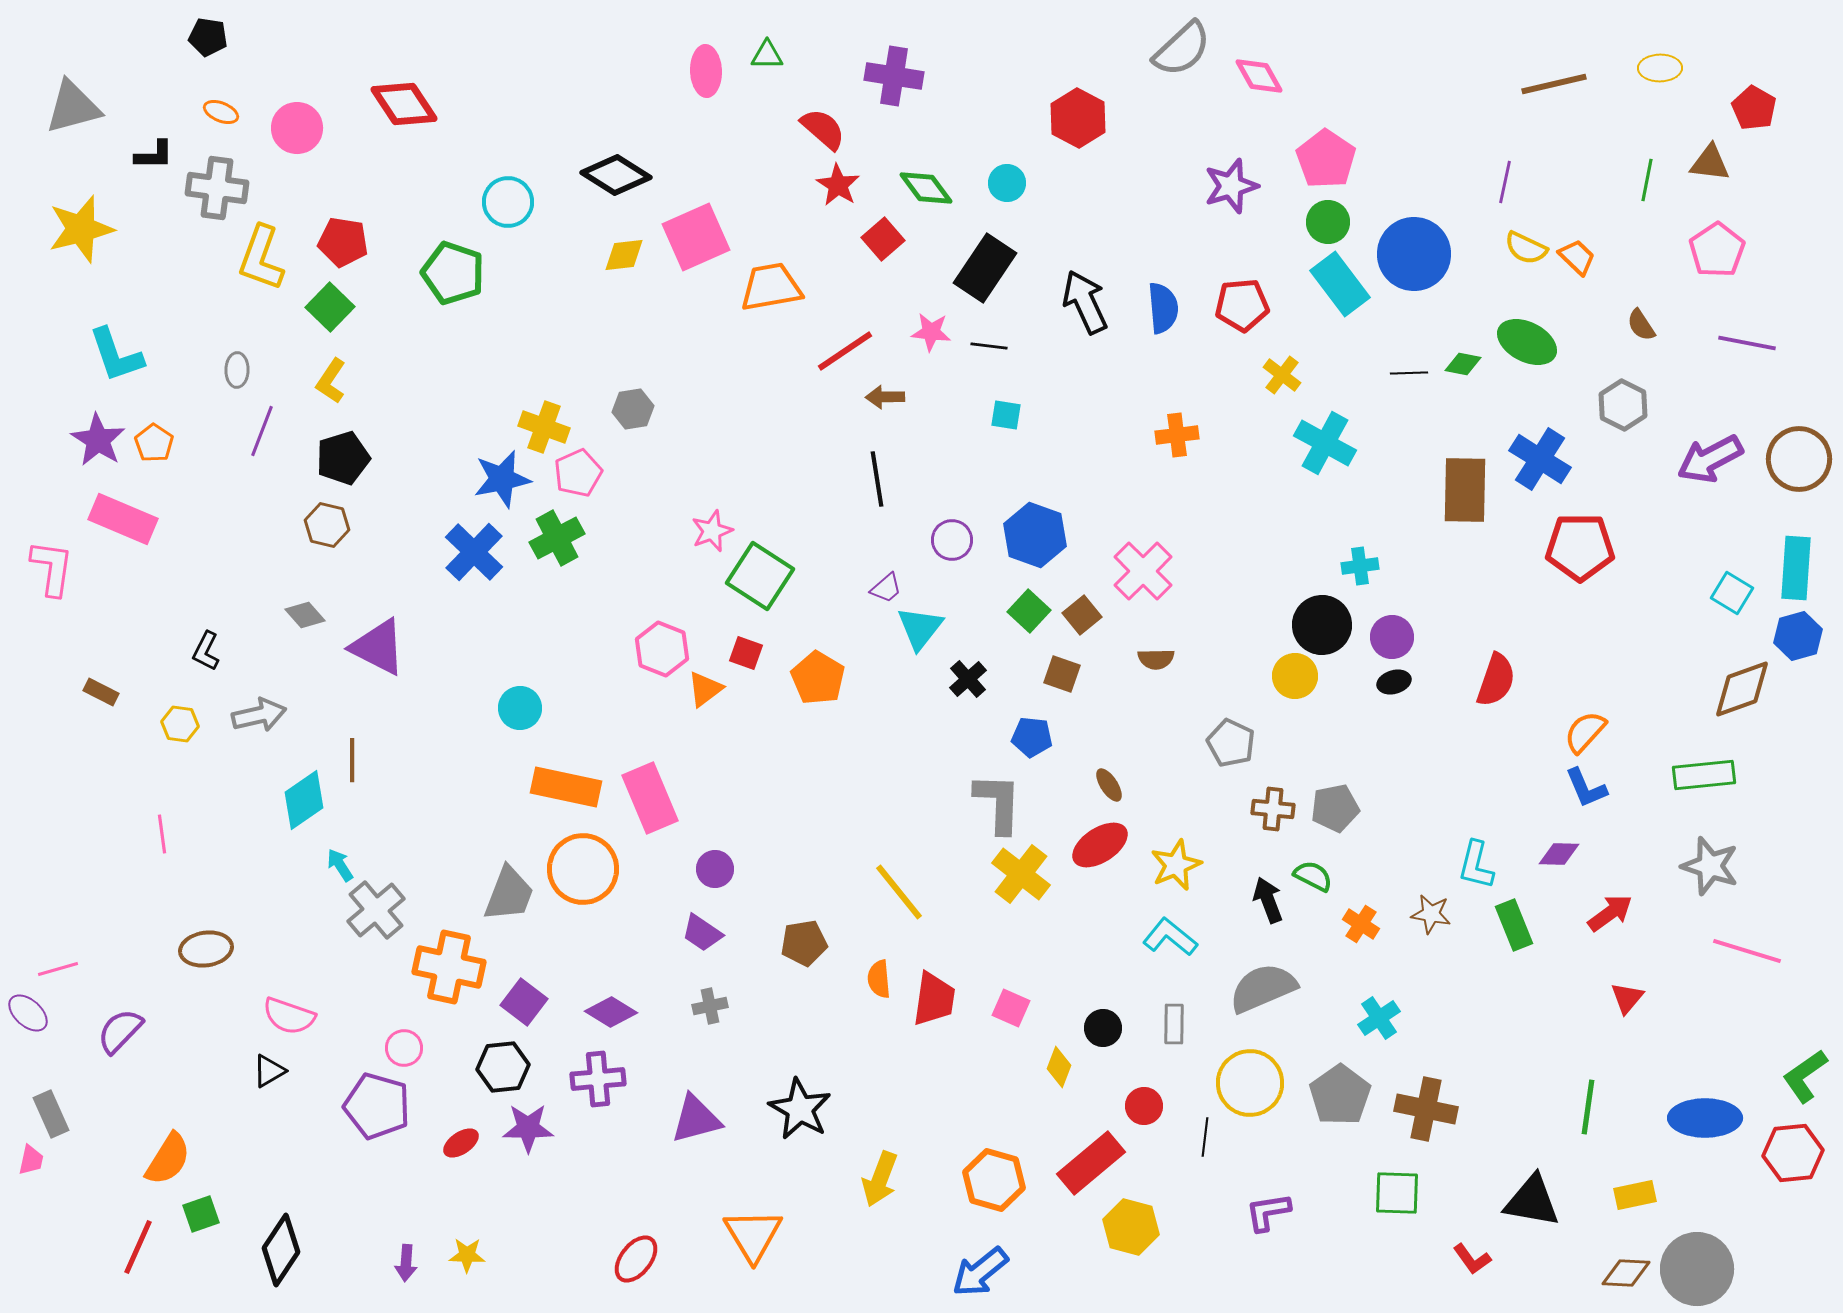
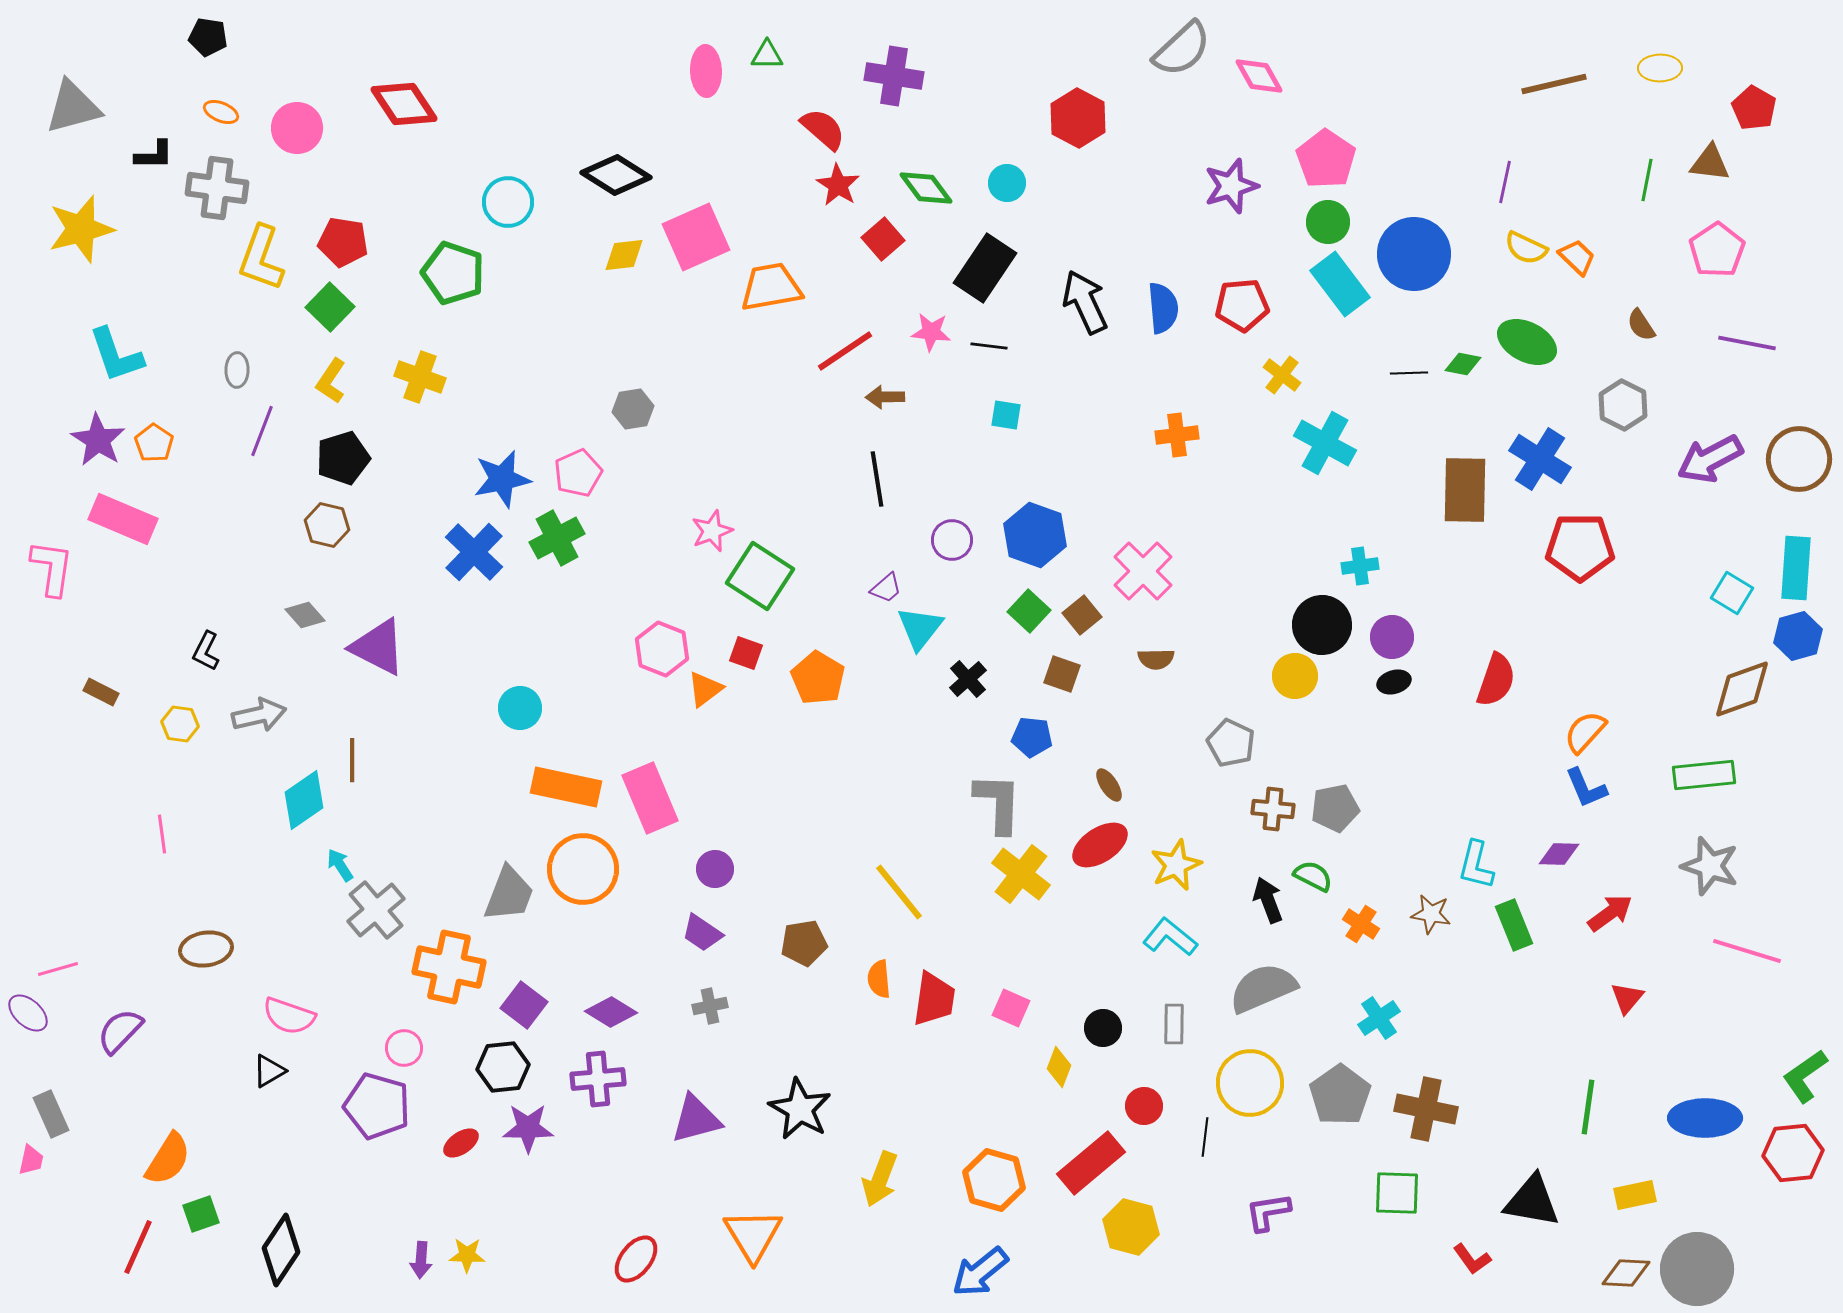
yellow cross at (544, 427): moved 124 px left, 50 px up
purple square at (524, 1002): moved 3 px down
purple arrow at (406, 1263): moved 15 px right, 3 px up
